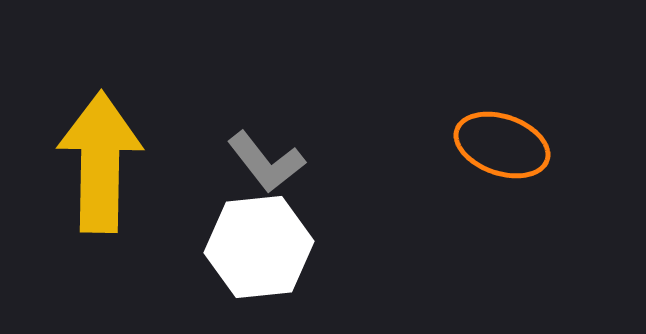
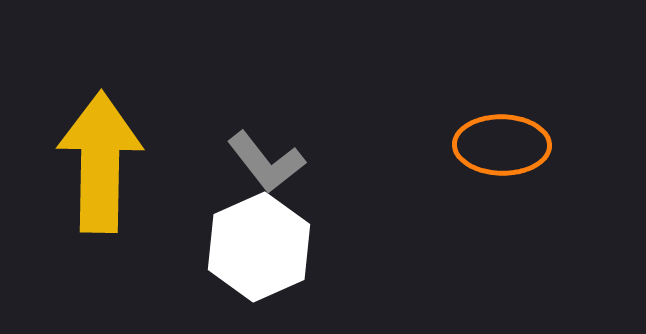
orange ellipse: rotated 18 degrees counterclockwise
white hexagon: rotated 18 degrees counterclockwise
